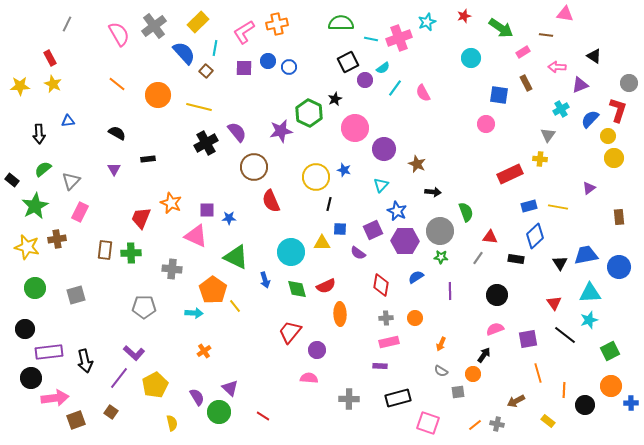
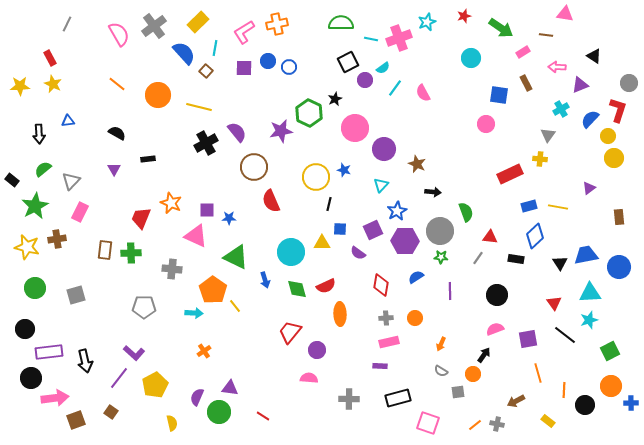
blue star at (397, 211): rotated 18 degrees clockwise
purple triangle at (230, 388): rotated 36 degrees counterclockwise
purple semicircle at (197, 397): rotated 126 degrees counterclockwise
